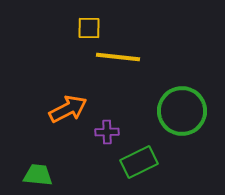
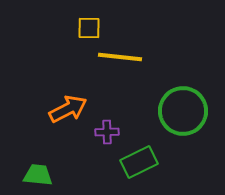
yellow line: moved 2 px right
green circle: moved 1 px right
